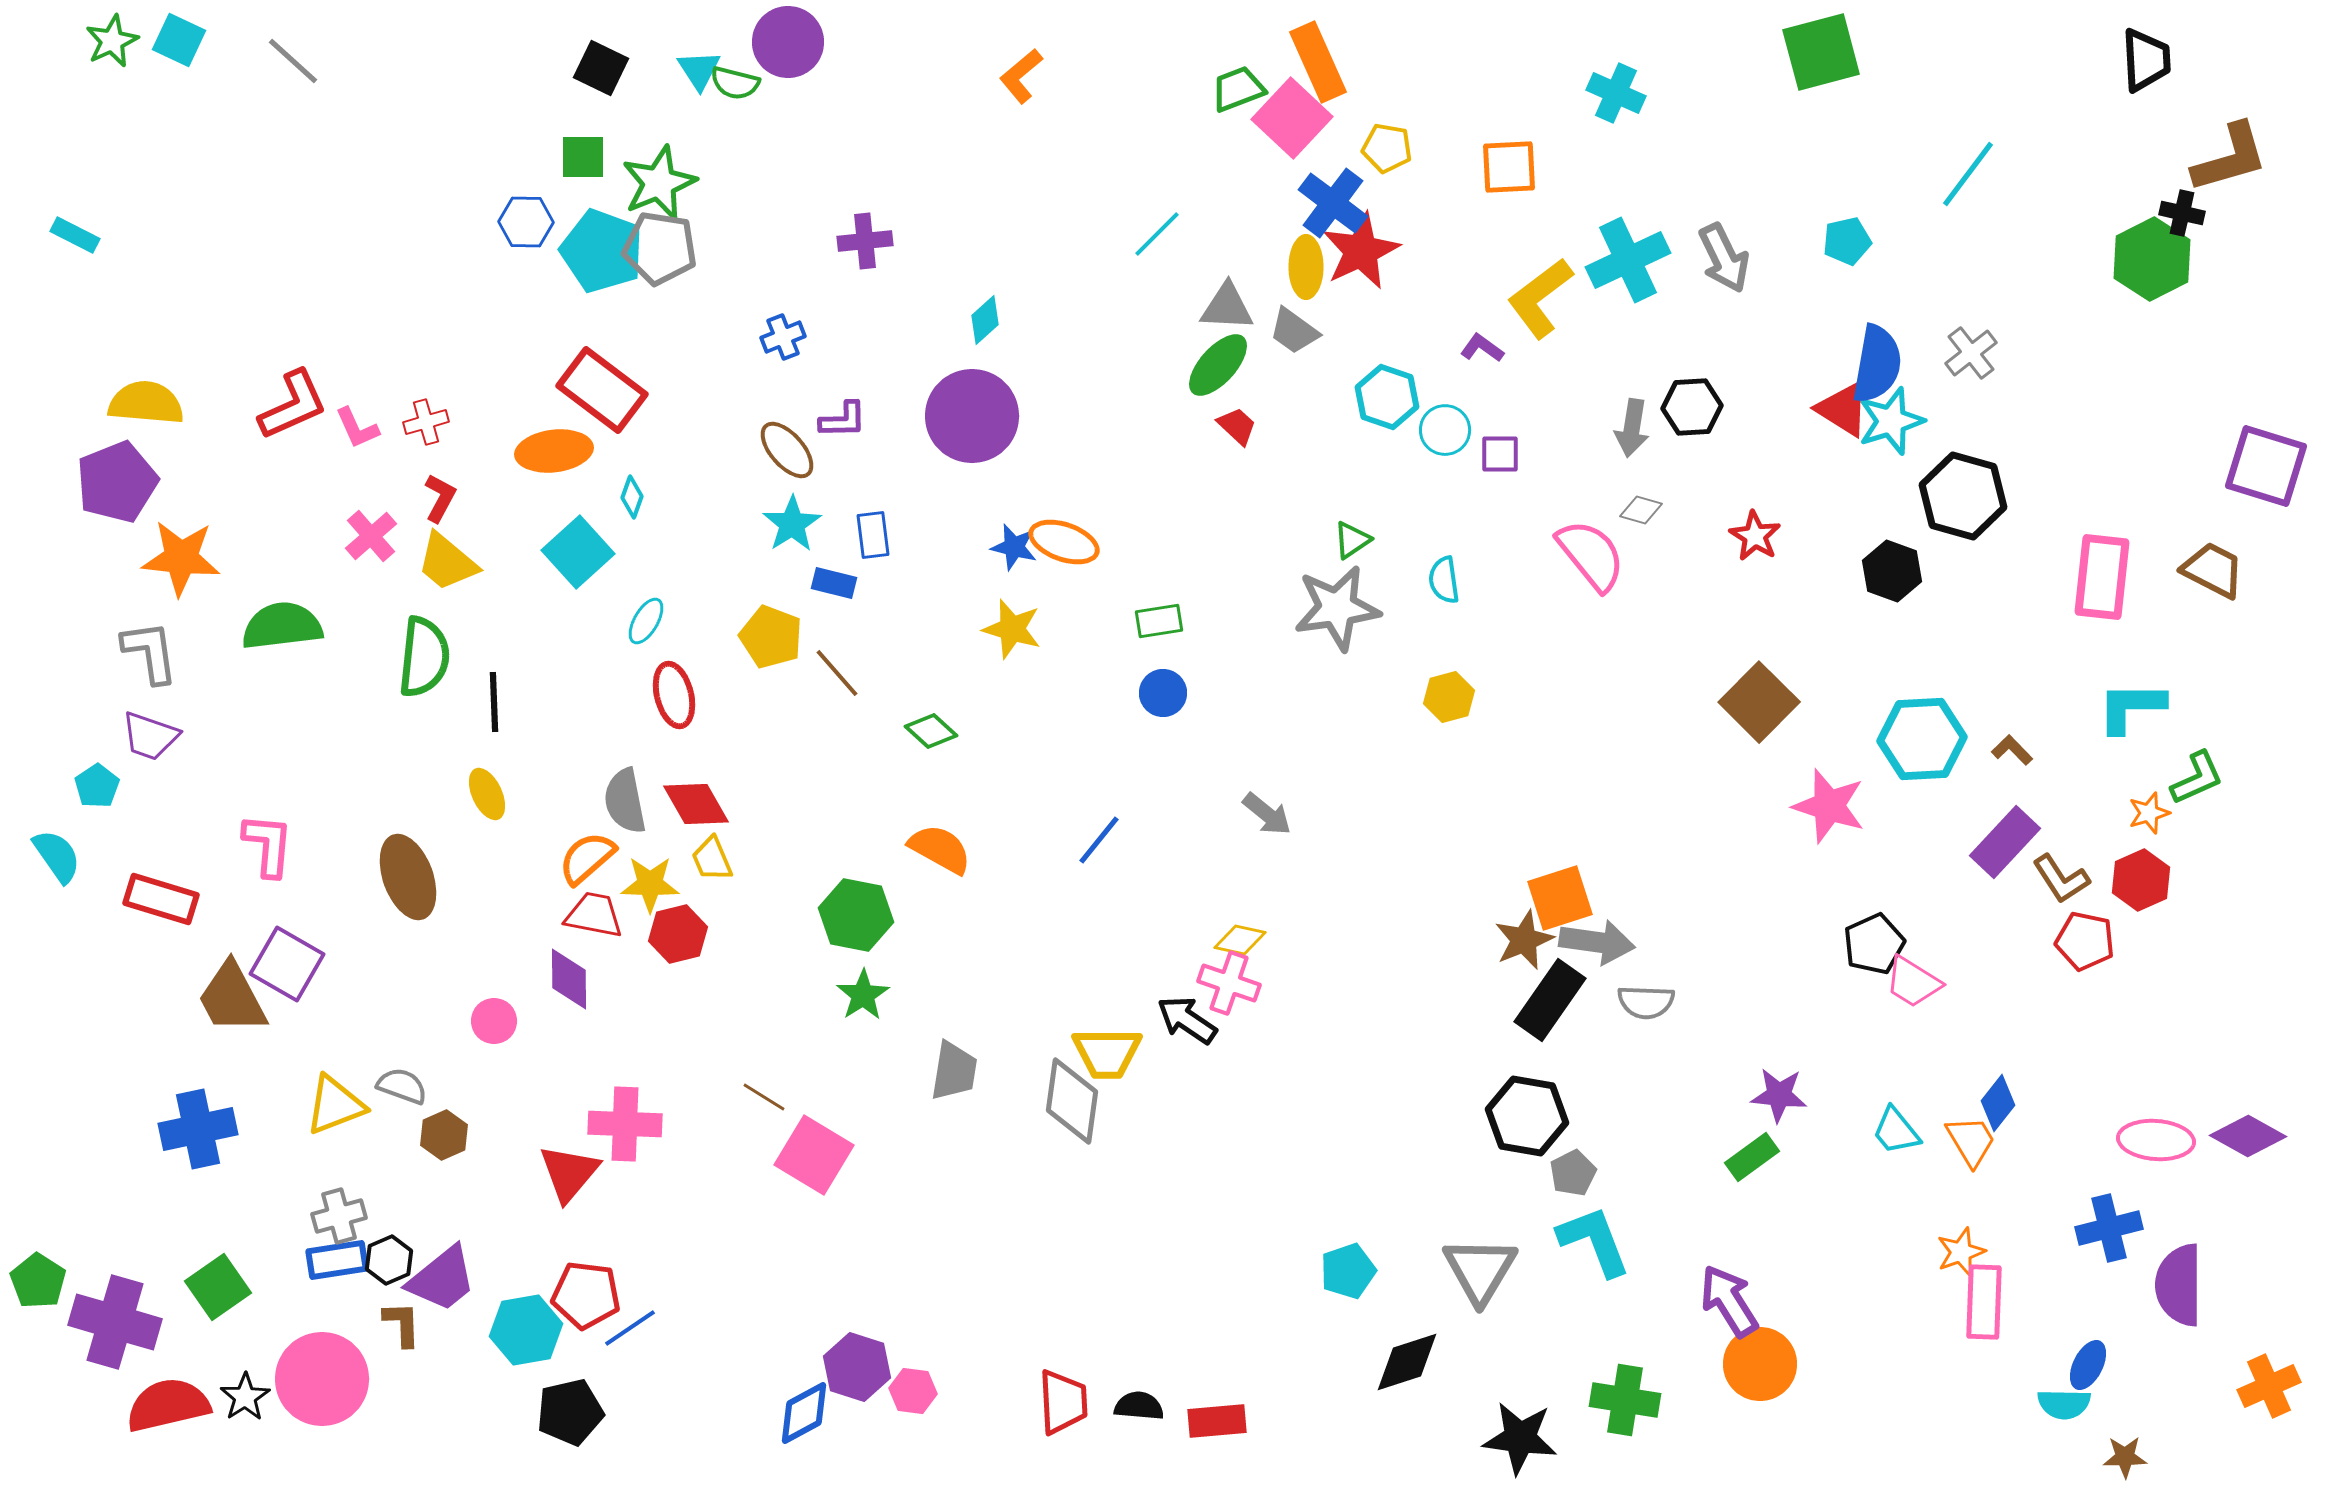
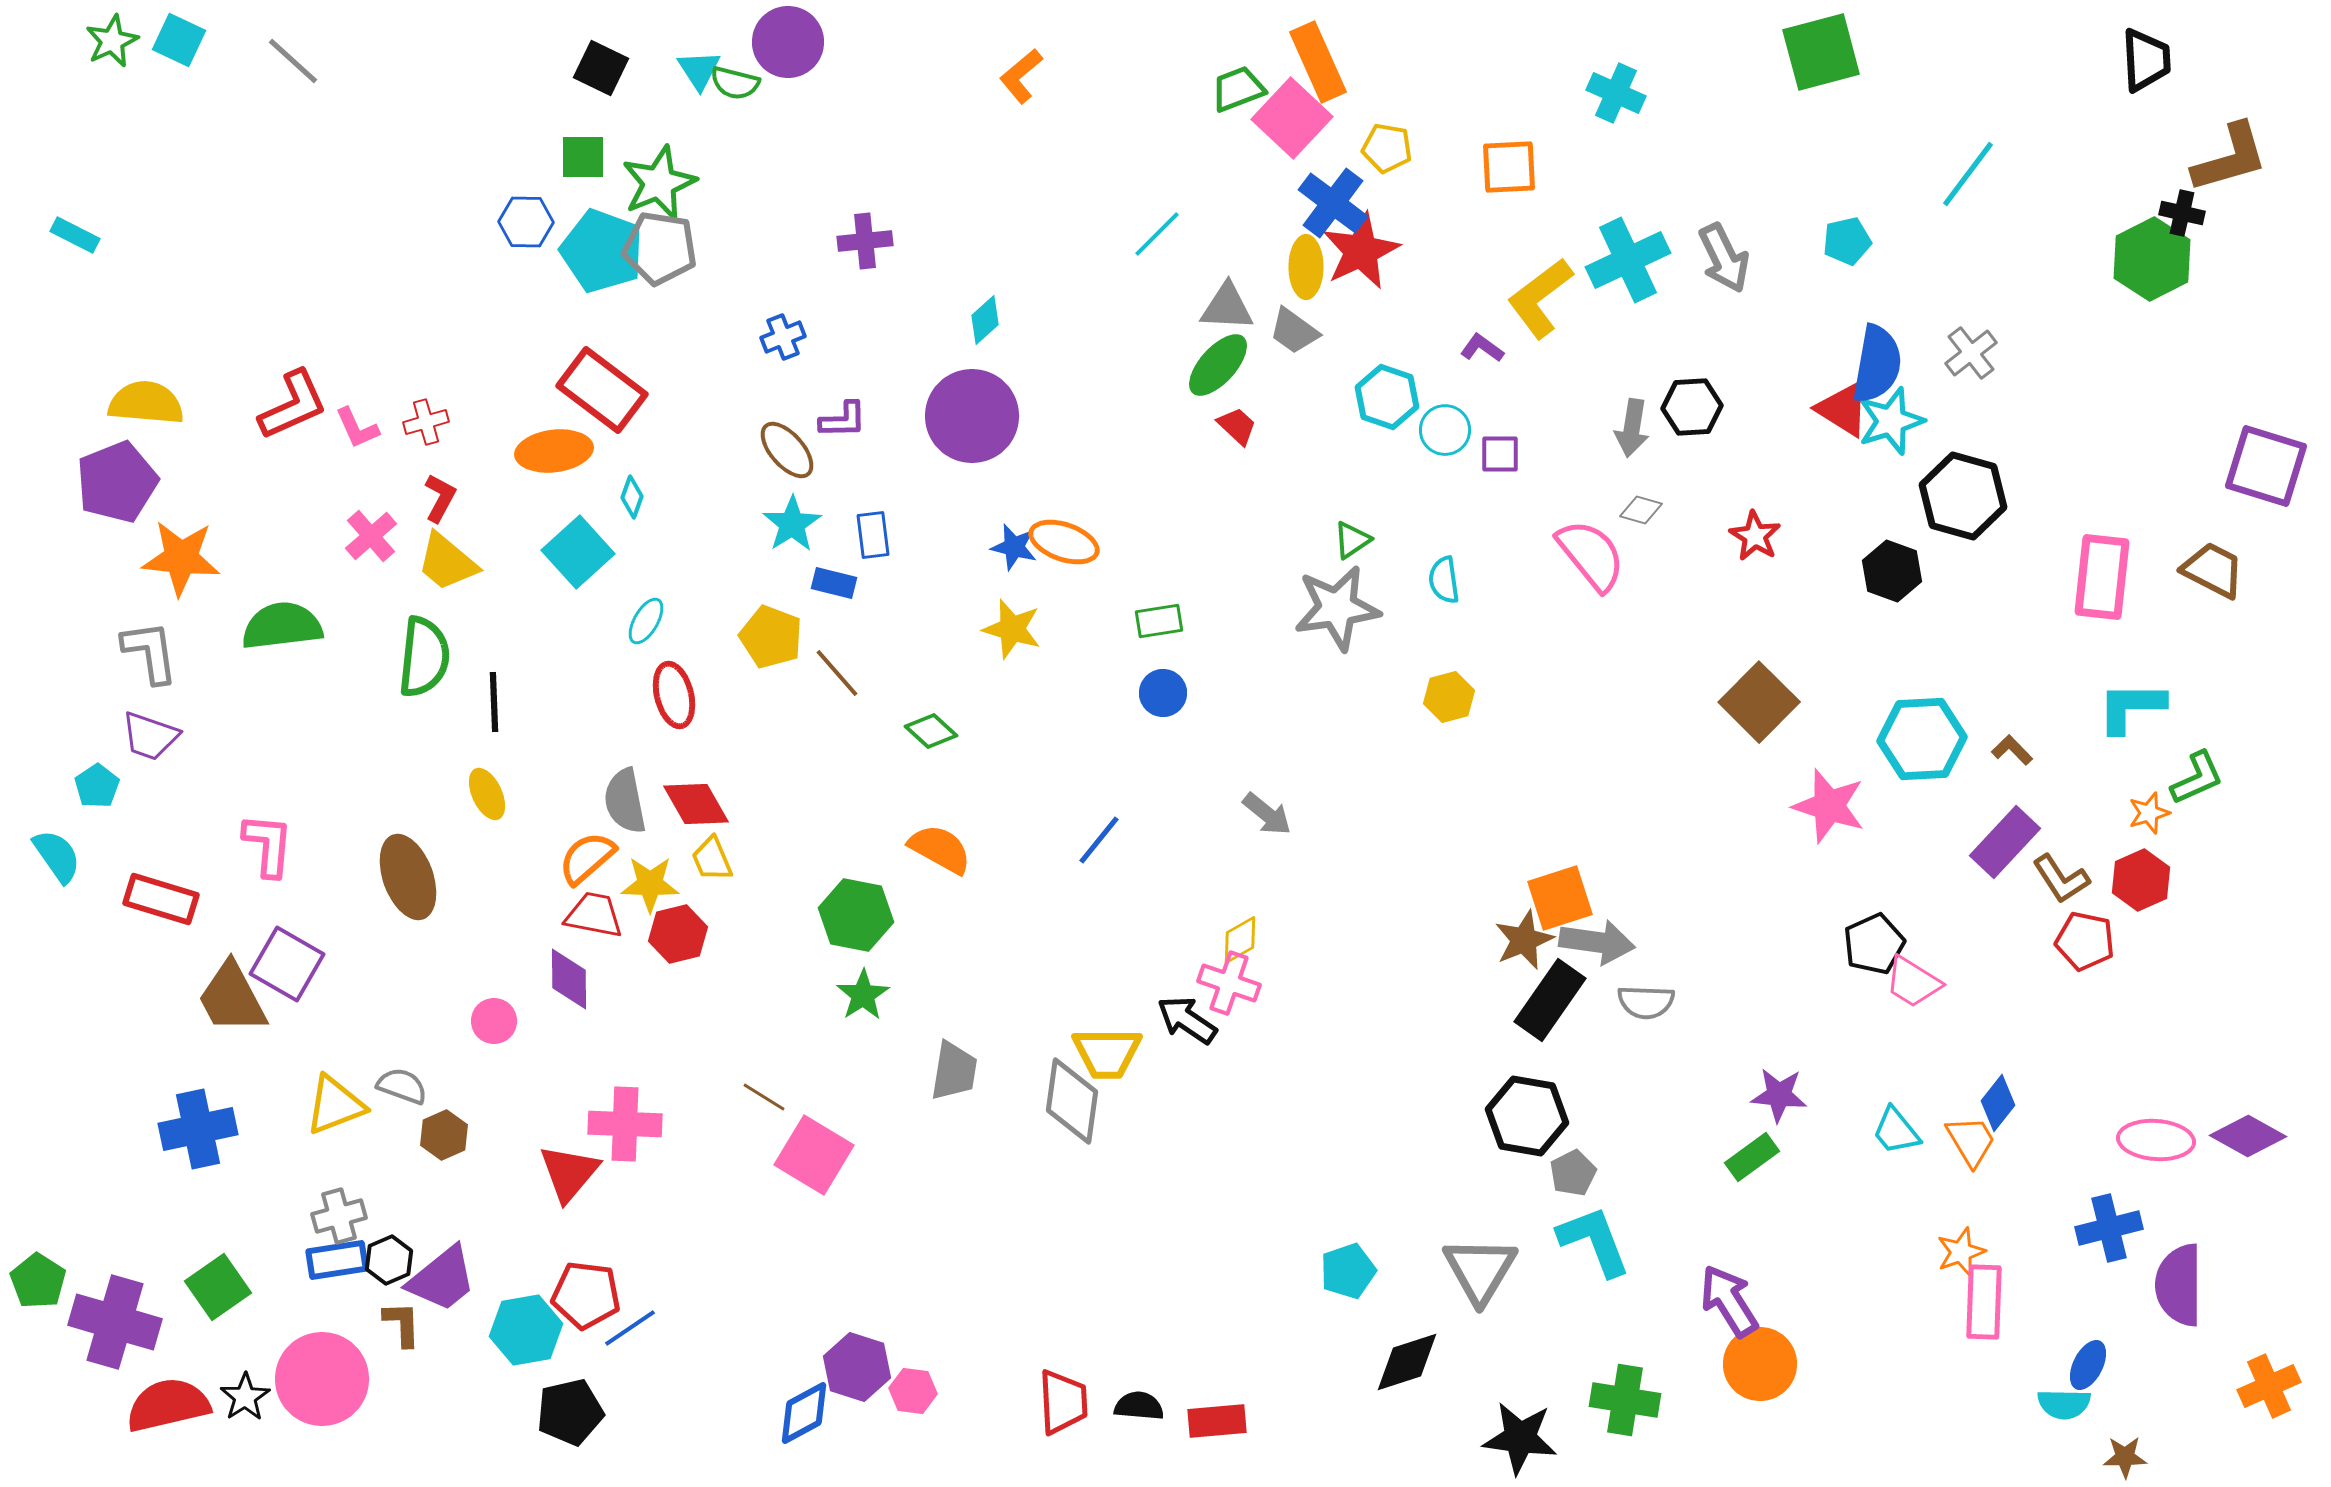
yellow diamond at (1240, 940): rotated 42 degrees counterclockwise
